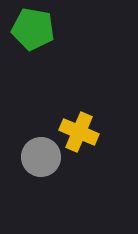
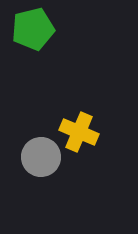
green pentagon: rotated 24 degrees counterclockwise
